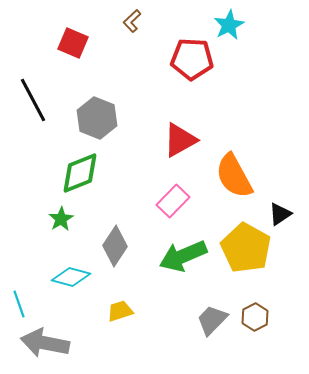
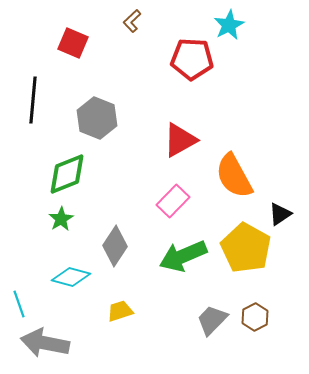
black line: rotated 33 degrees clockwise
green diamond: moved 13 px left, 1 px down
